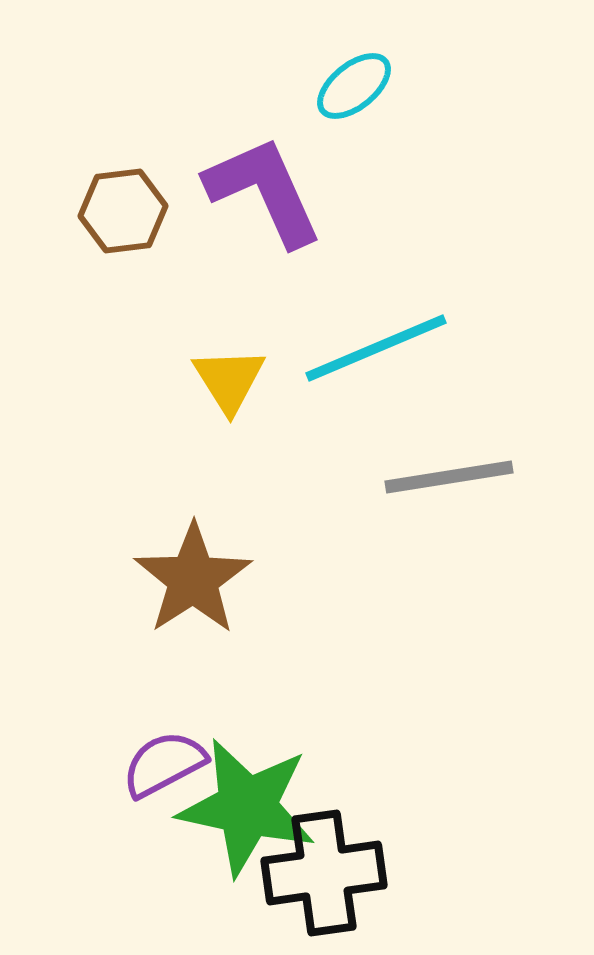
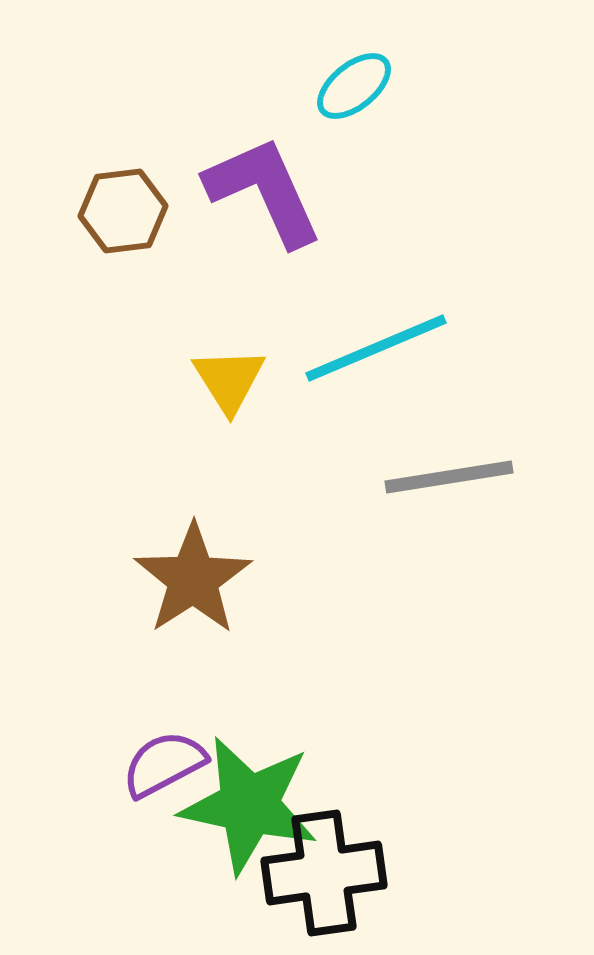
green star: moved 2 px right, 2 px up
